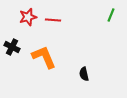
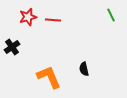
green line: rotated 48 degrees counterclockwise
black cross: rotated 28 degrees clockwise
orange L-shape: moved 5 px right, 20 px down
black semicircle: moved 5 px up
